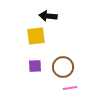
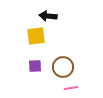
pink line: moved 1 px right
